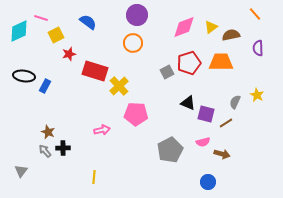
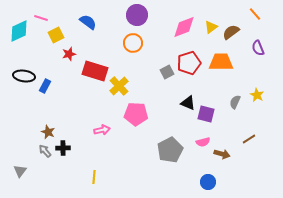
brown semicircle: moved 3 px up; rotated 24 degrees counterclockwise
purple semicircle: rotated 21 degrees counterclockwise
brown line: moved 23 px right, 16 px down
gray triangle: moved 1 px left
